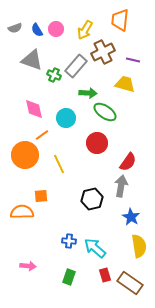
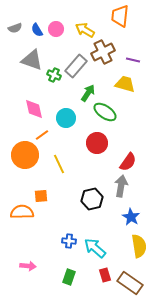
orange trapezoid: moved 4 px up
yellow arrow: rotated 90 degrees clockwise
green arrow: rotated 60 degrees counterclockwise
